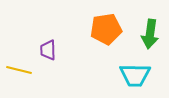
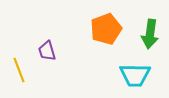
orange pentagon: rotated 12 degrees counterclockwise
purple trapezoid: moved 1 px left, 1 px down; rotated 15 degrees counterclockwise
yellow line: rotated 55 degrees clockwise
